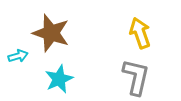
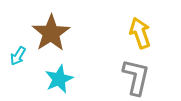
brown star: rotated 21 degrees clockwise
cyan arrow: rotated 138 degrees clockwise
